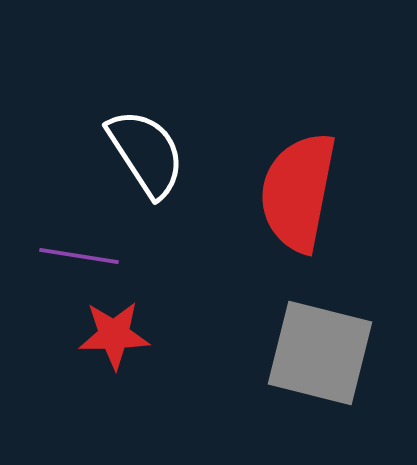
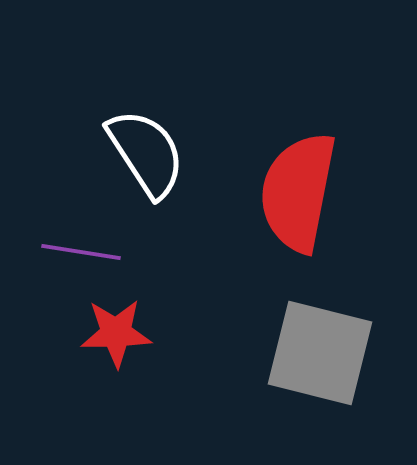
purple line: moved 2 px right, 4 px up
red star: moved 2 px right, 2 px up
